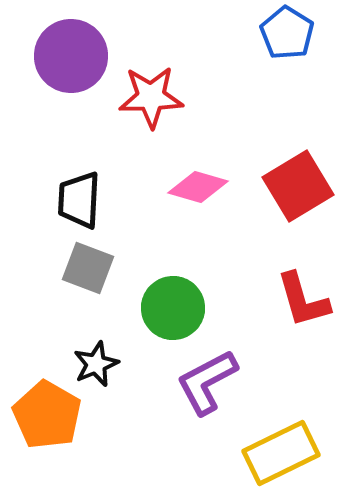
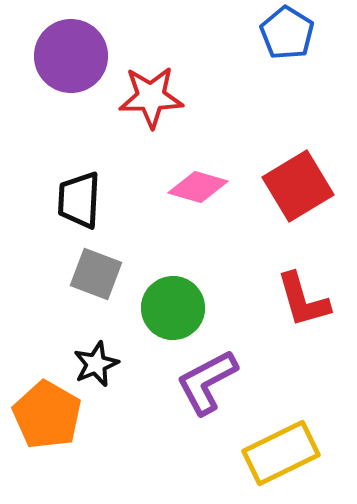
gray square: moved 8 px right, 6 px down
